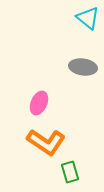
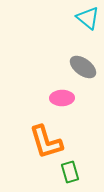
gray ellipse: rotated 28 degrees clockwise
pink ellipse: moved 23 px right, 5 px up; rotated 65 degrees clockwise
orange L-shape: rotated 39 degrees clockwise
